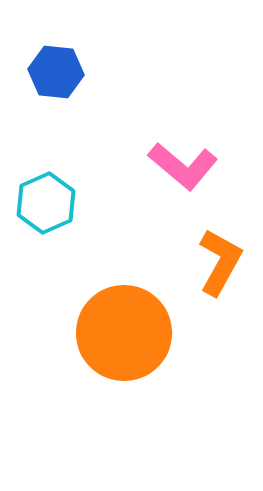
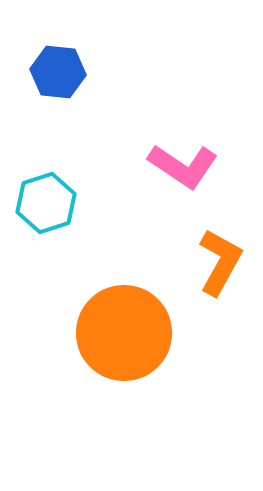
blue hexagon: moved 2 px right
pink L-shape: rotated 6 degrees counterclockwise
cyan hexagon: rotated 6 degrees clockwise
